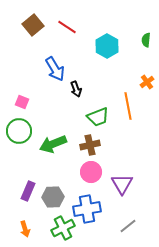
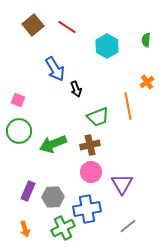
pink square: moved 4 px left, 2 px up
